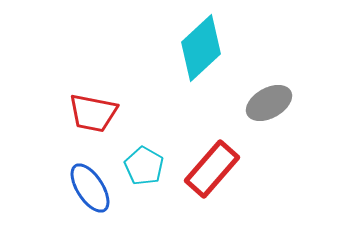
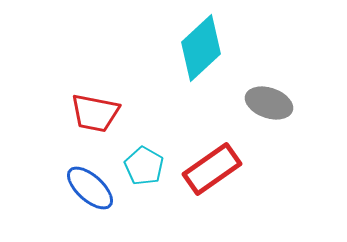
gray ellipse: rotated 48 degrees clockwise
red trapezoid: moved 2 px right
red rectangle: rotated 14 degrees clockwise
blue ellipse: rotated 15 degrees counterclockwise
